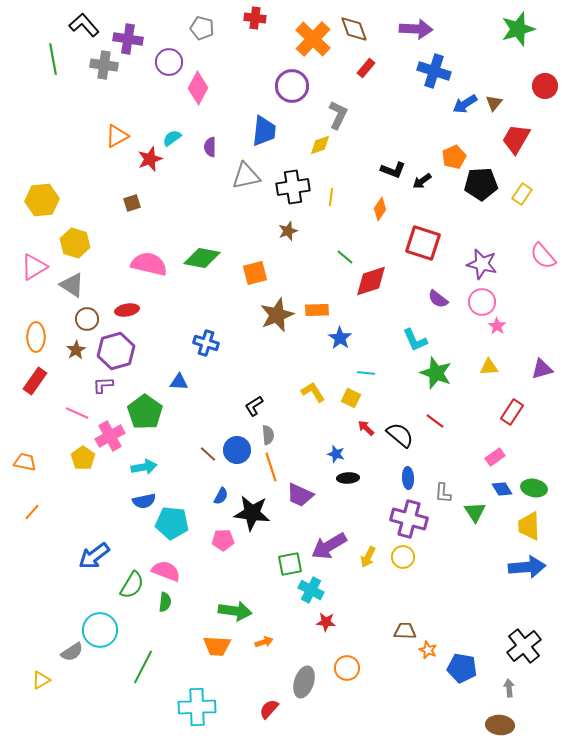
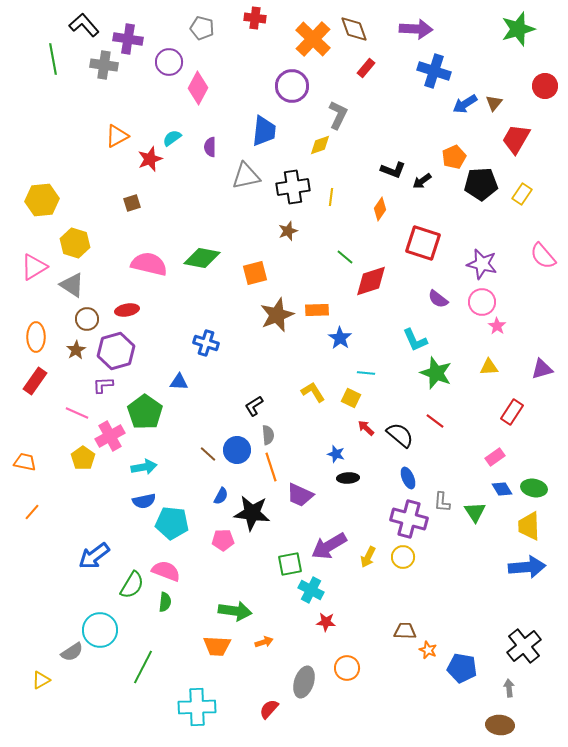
blue ellipse at (408, 478): rotated 20 degrees counterclockwise
gray L-shape at (443, 493): moved 1 px left, 9 px down
